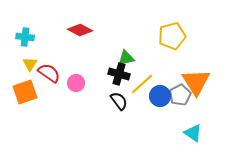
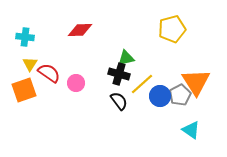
red diamond: rotated 30 degrees counterclockwise
yellow pentagon: moved 7 px up
orange square: moved 1 px left, 2 px up
cyan triangle: moved 2 px left, 3 px up
